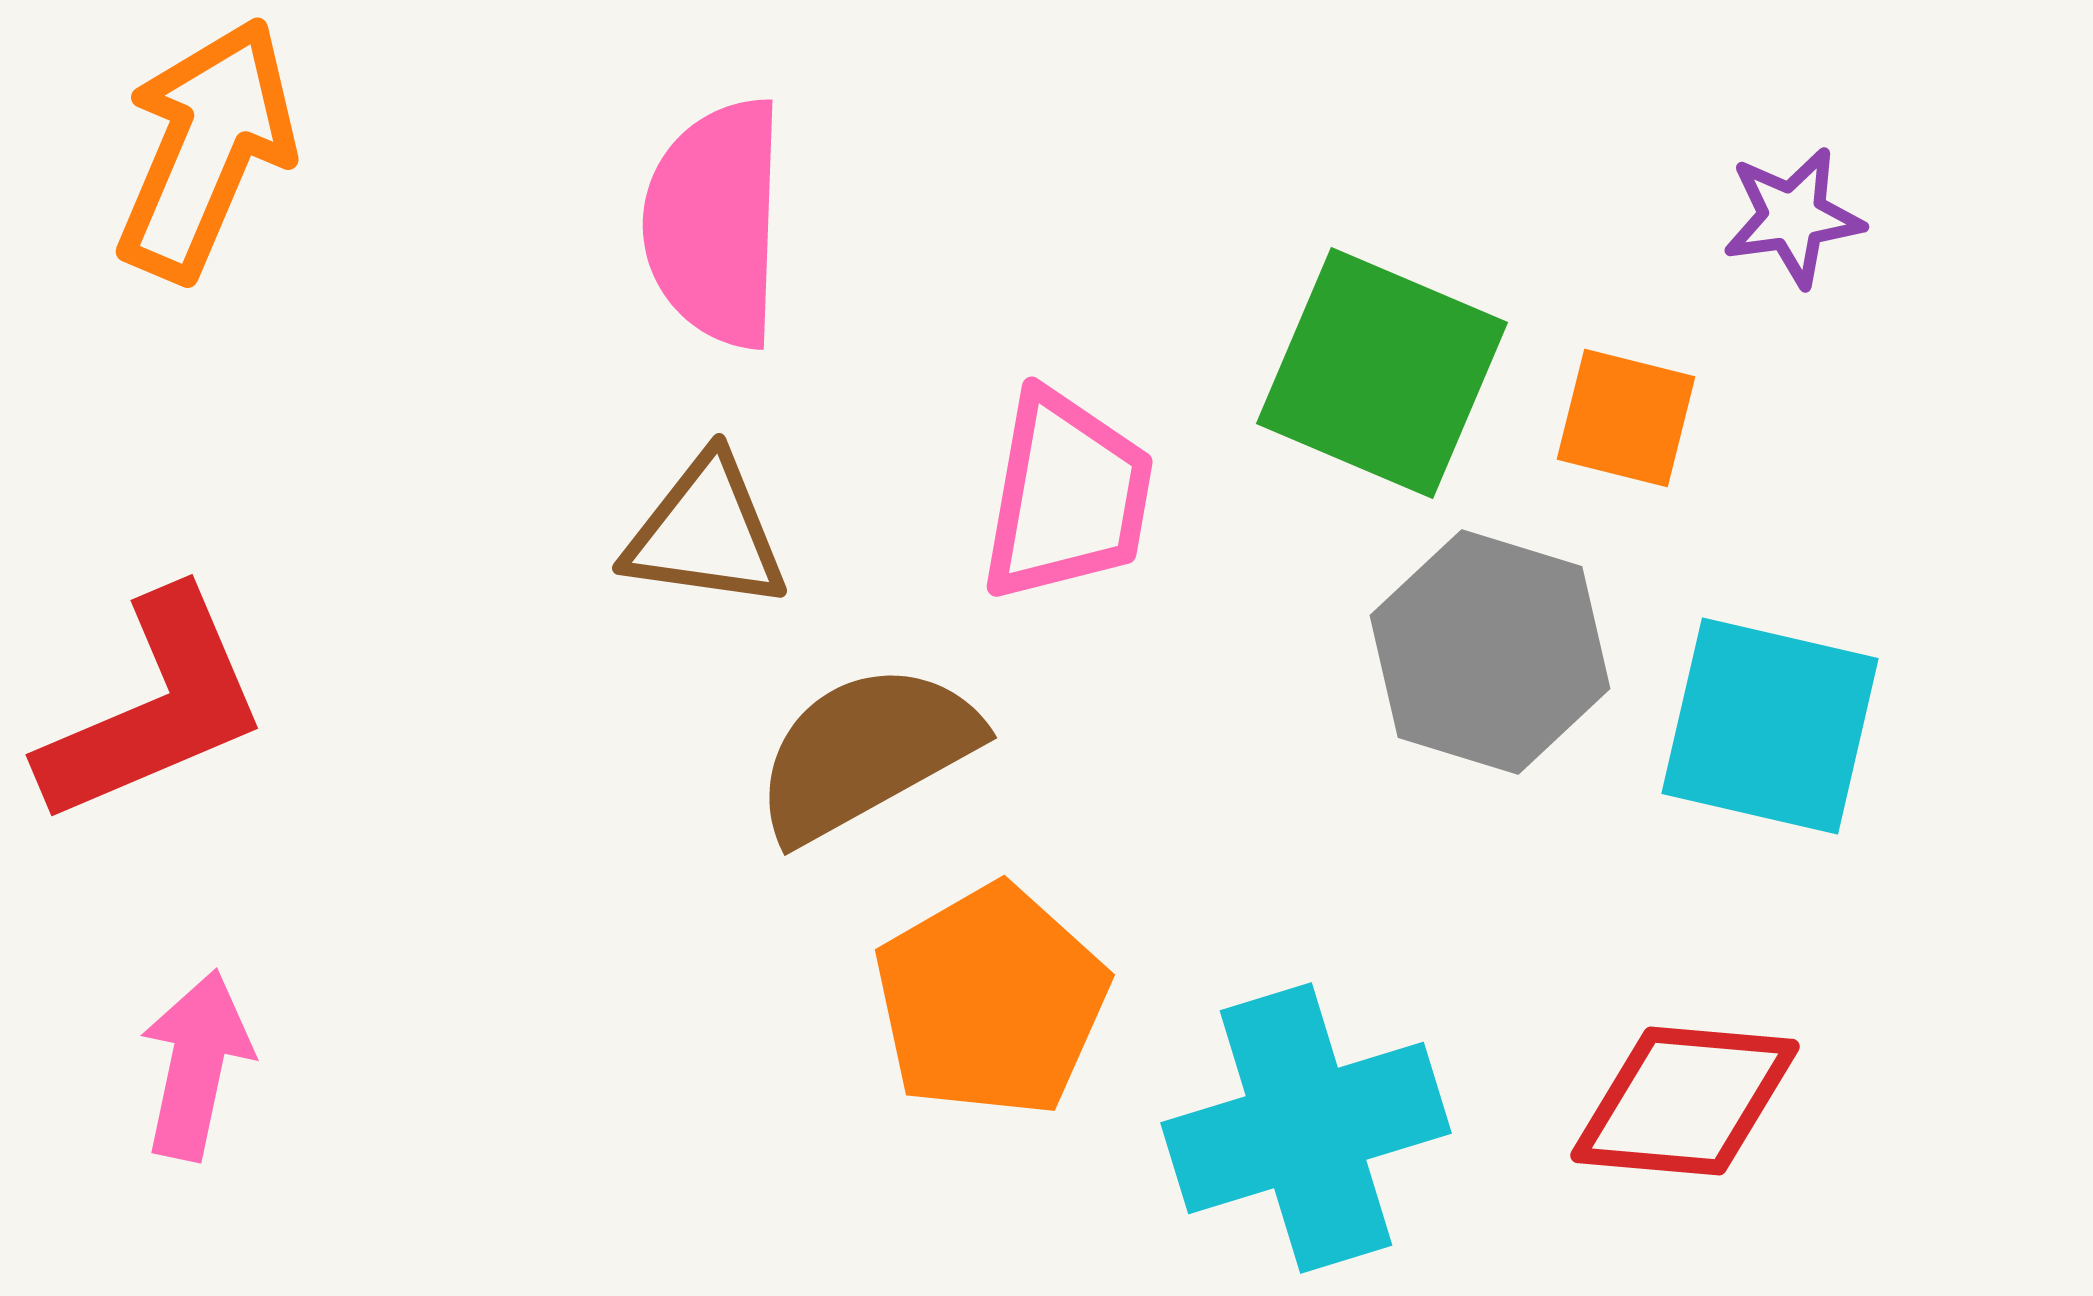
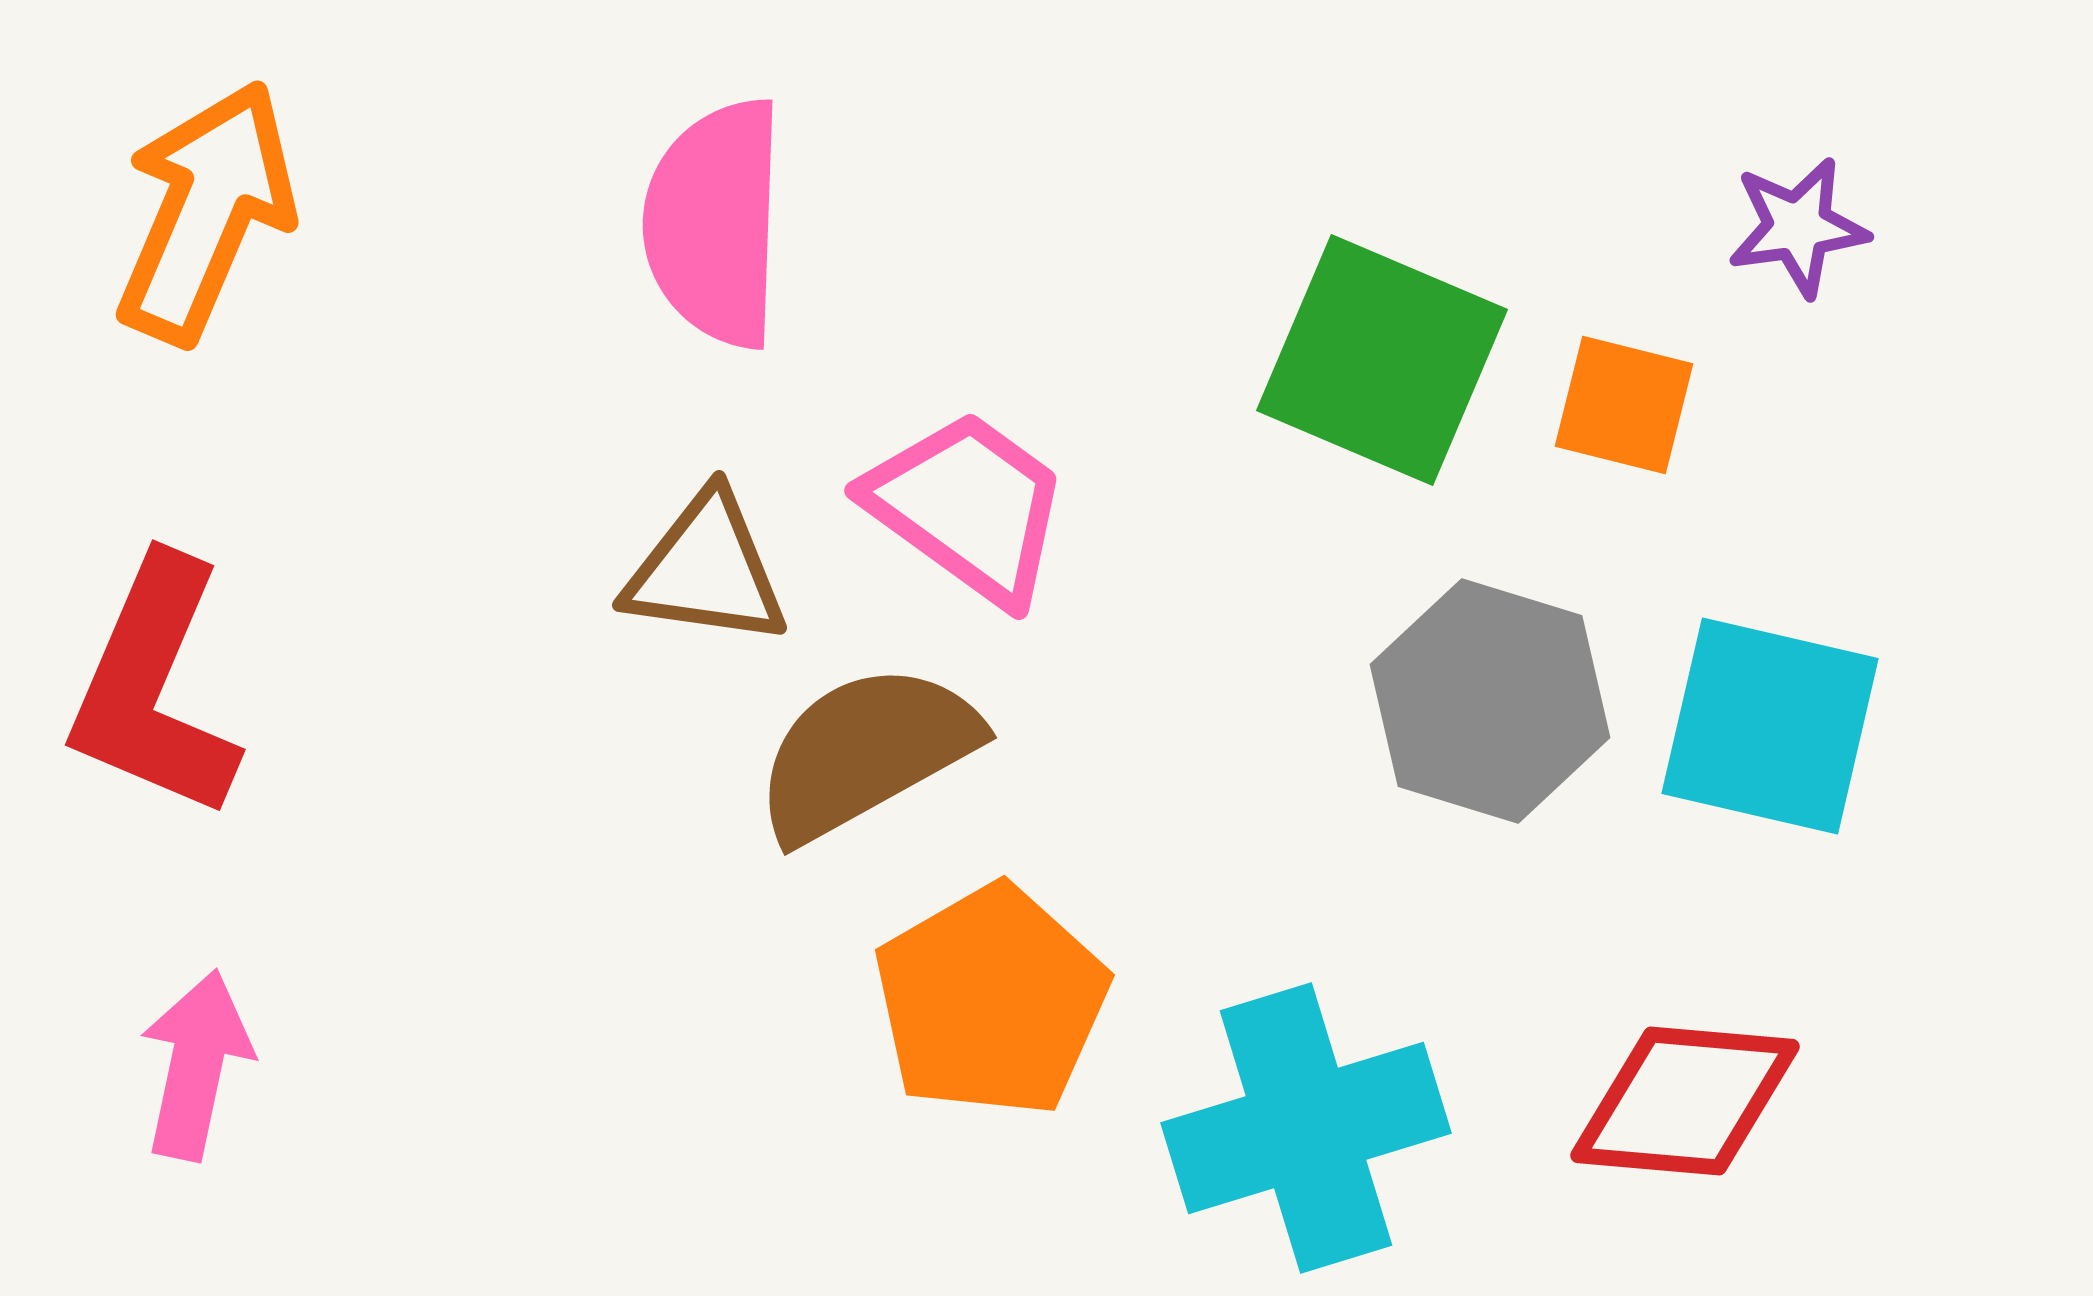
orange arrow: moved 63 px down
purple star: moved 5 px right, 10 px down
green square: moved 13 px up
orange square: moved 2 px left, 13 px up
pink trapezoid: moved 99 px left, 11 px down; rotated 64 degrees counterclockwise
brown triangle: moved 37 px down
gray hexagon: moved 49 px down
red L-shape: moved 20 px up; rotated 136 degrees clockwise
